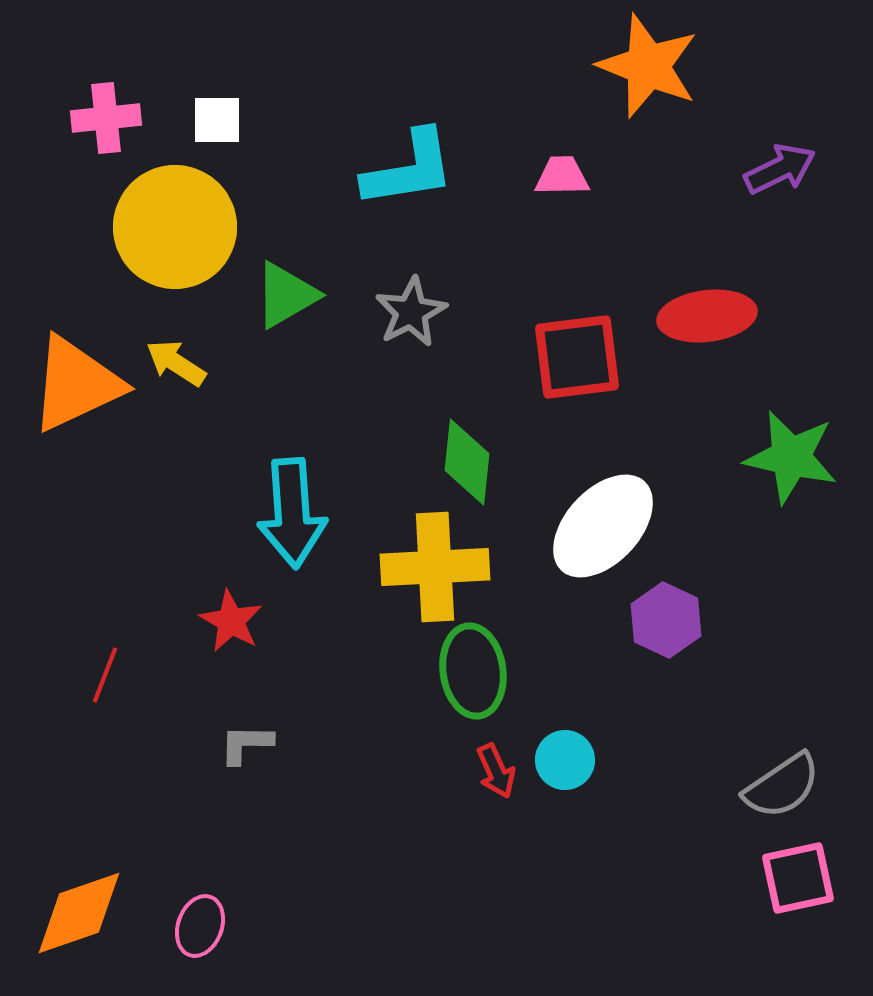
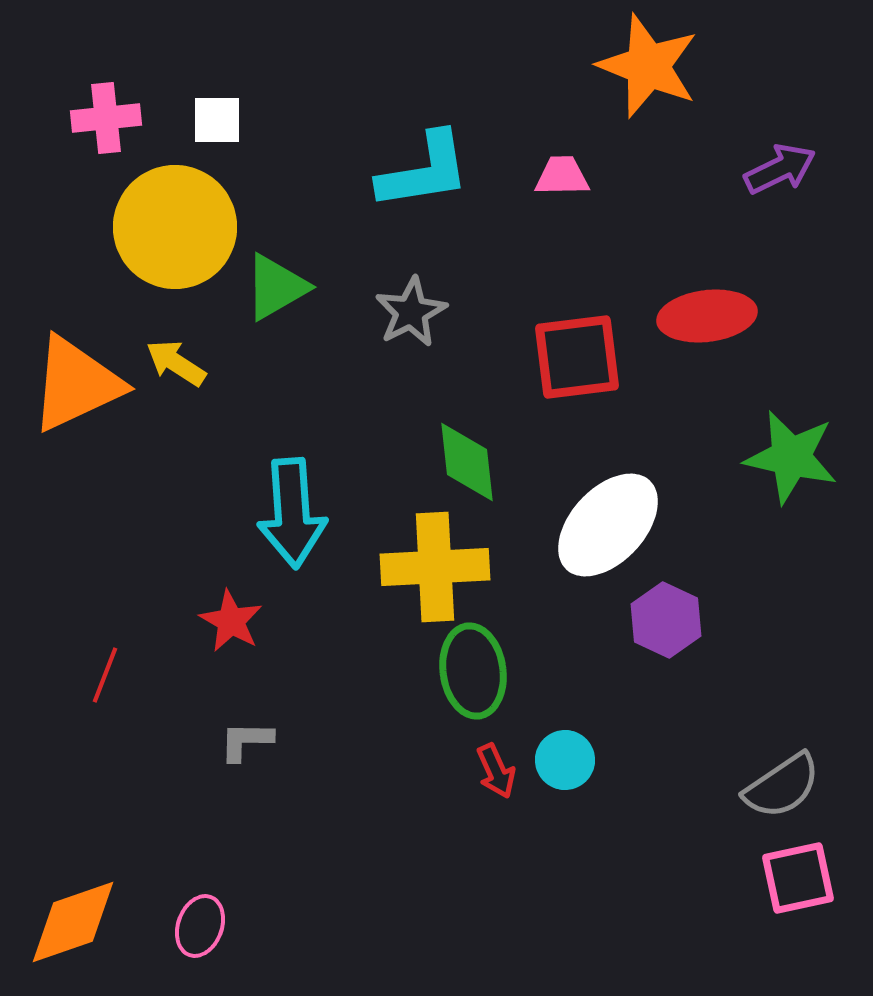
cyan L-shape: moved 15 px right, 2 px down
green triangle: moved 10 px left, 8 px up
green diamond: rotated 12 degrees counterclockwise
white ellipse: moved 5 px right, 1 px up
gray L-shape: moved 3 px up
orange diamond: moved 6 px left, 9 px down
